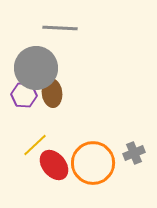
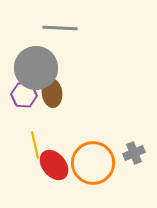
yellow line: rotated 60 degrees counterclockwise
